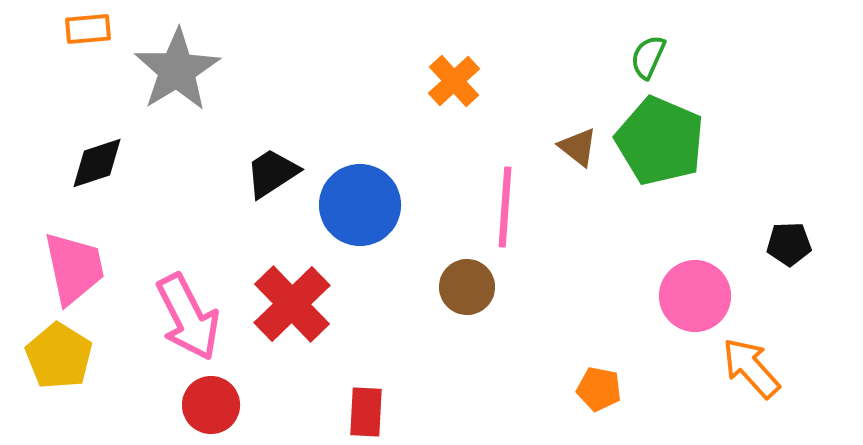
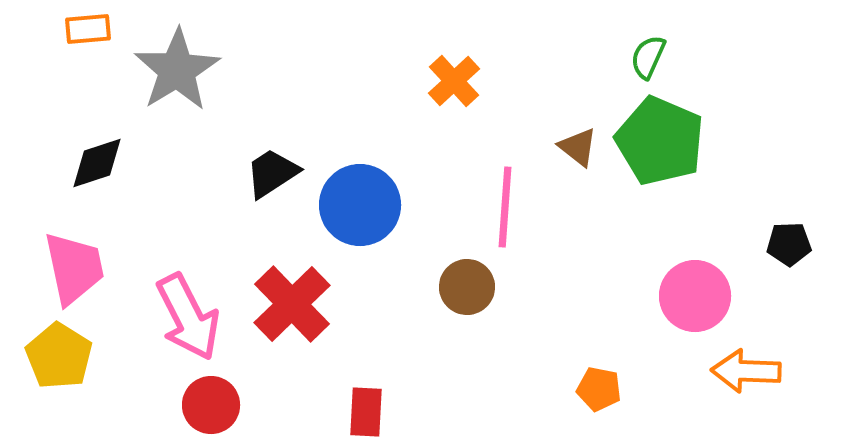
orange arrow: moved 5 px left, 3 px down; rotated 46 degrees counterclockwise
